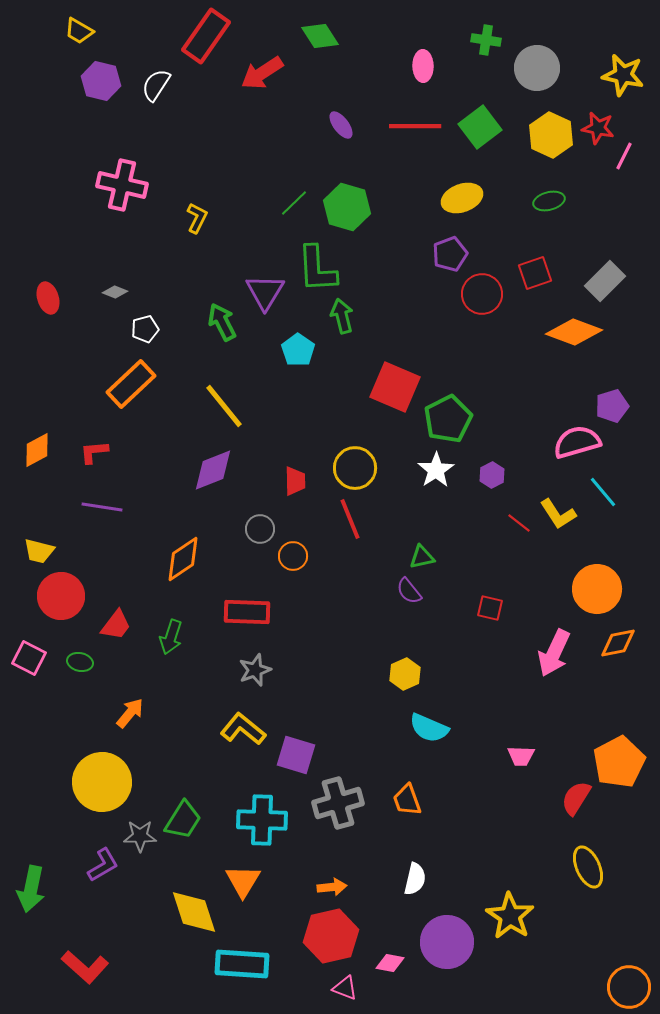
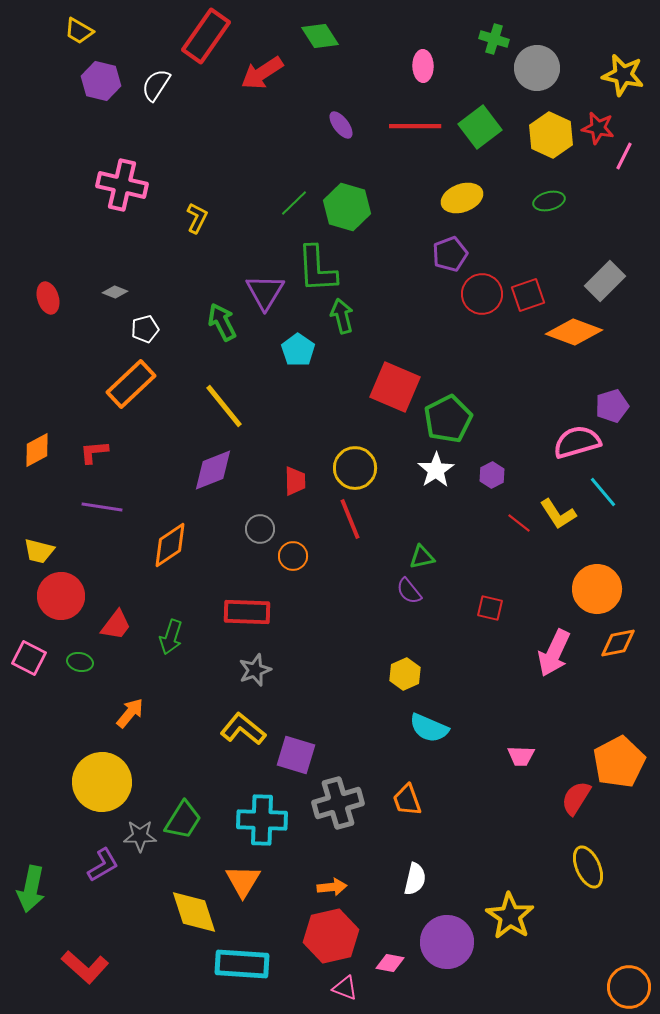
green cross at (486, 40): moved 8 px right, 1 px up; rotated 8 degrees clockwise
red square at (535, 273): moved 7 px left, 22 px down
orange diamond at (183, 559): moved 13 px left, 14 px up
